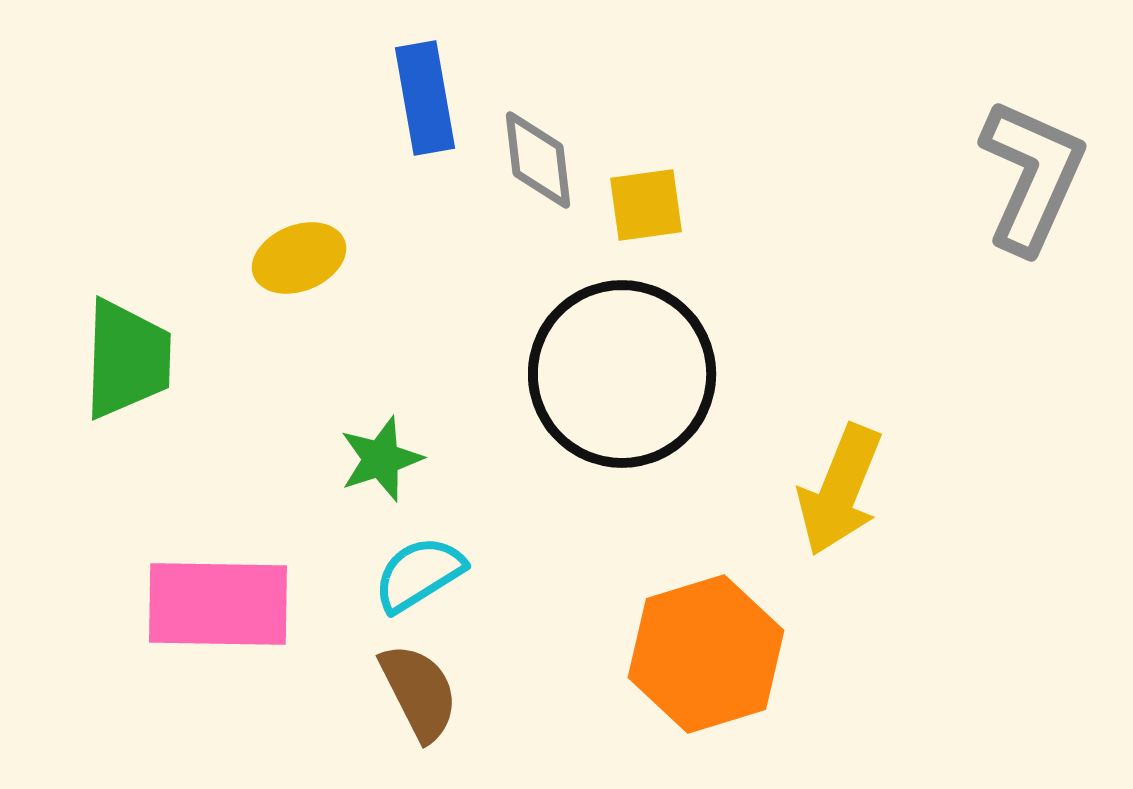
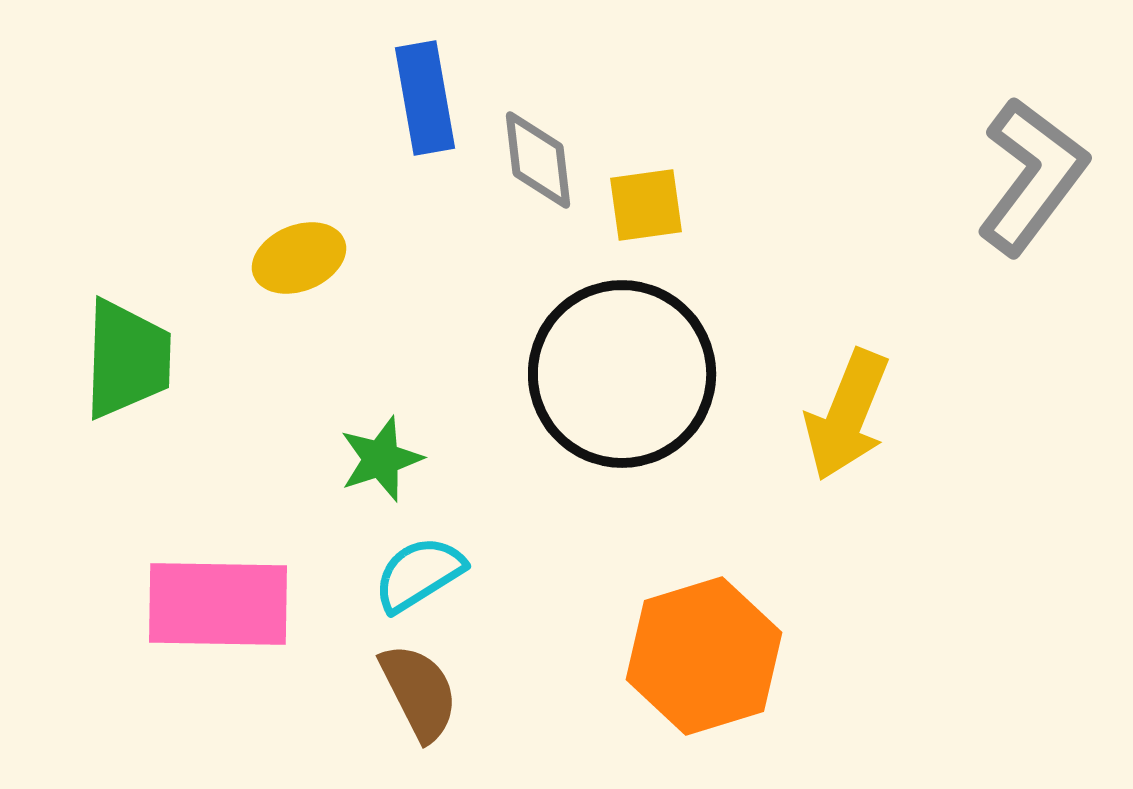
gray L-shape: rotated 13 degrees clockwise
yellow arrow: moved 7 px right, 75 px up
orange hexagon: moved 2 px left, 2 px down
